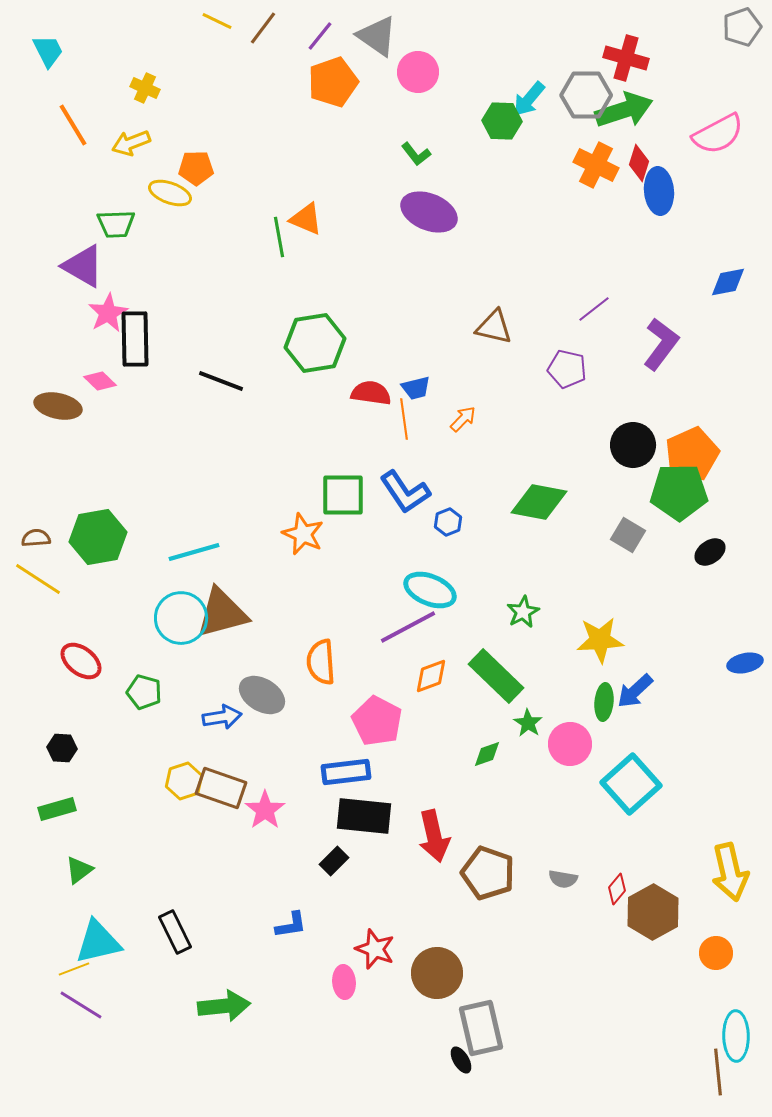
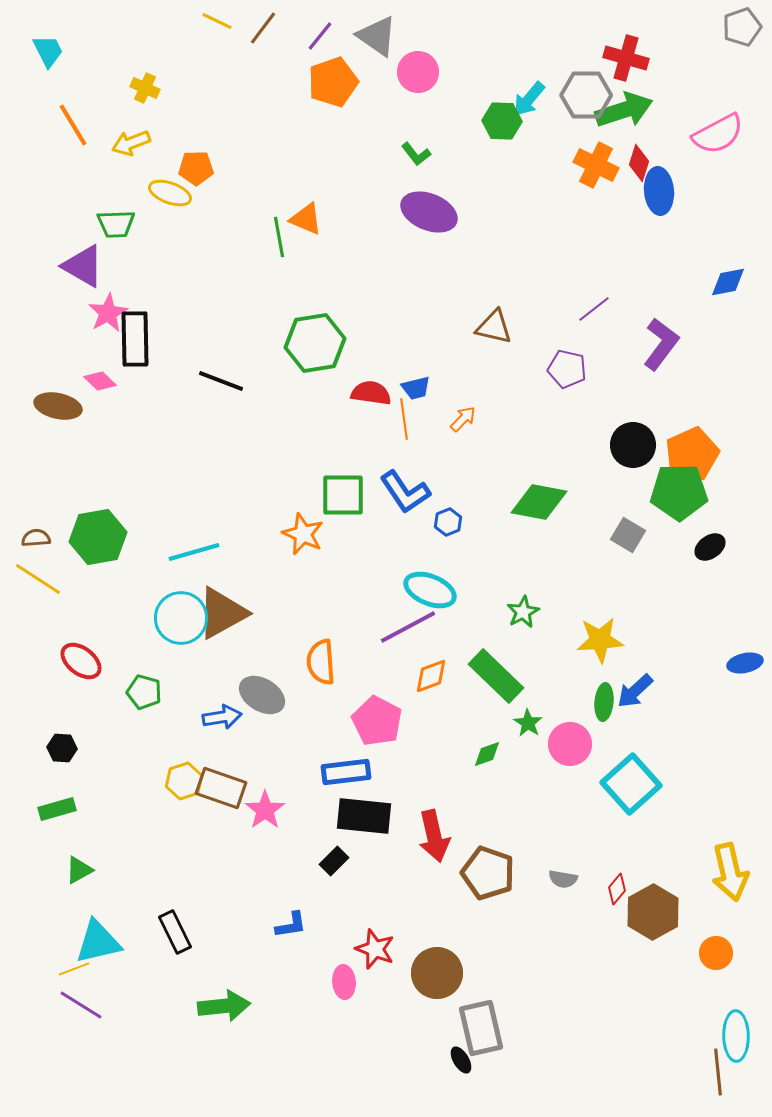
black ellipse at (710, 552): moved 5 px up
brown triangle at (222, 613): rotated 14 degrees counterclockwise
green triangle at (79, 870): rotated 8 degrees clockwise
